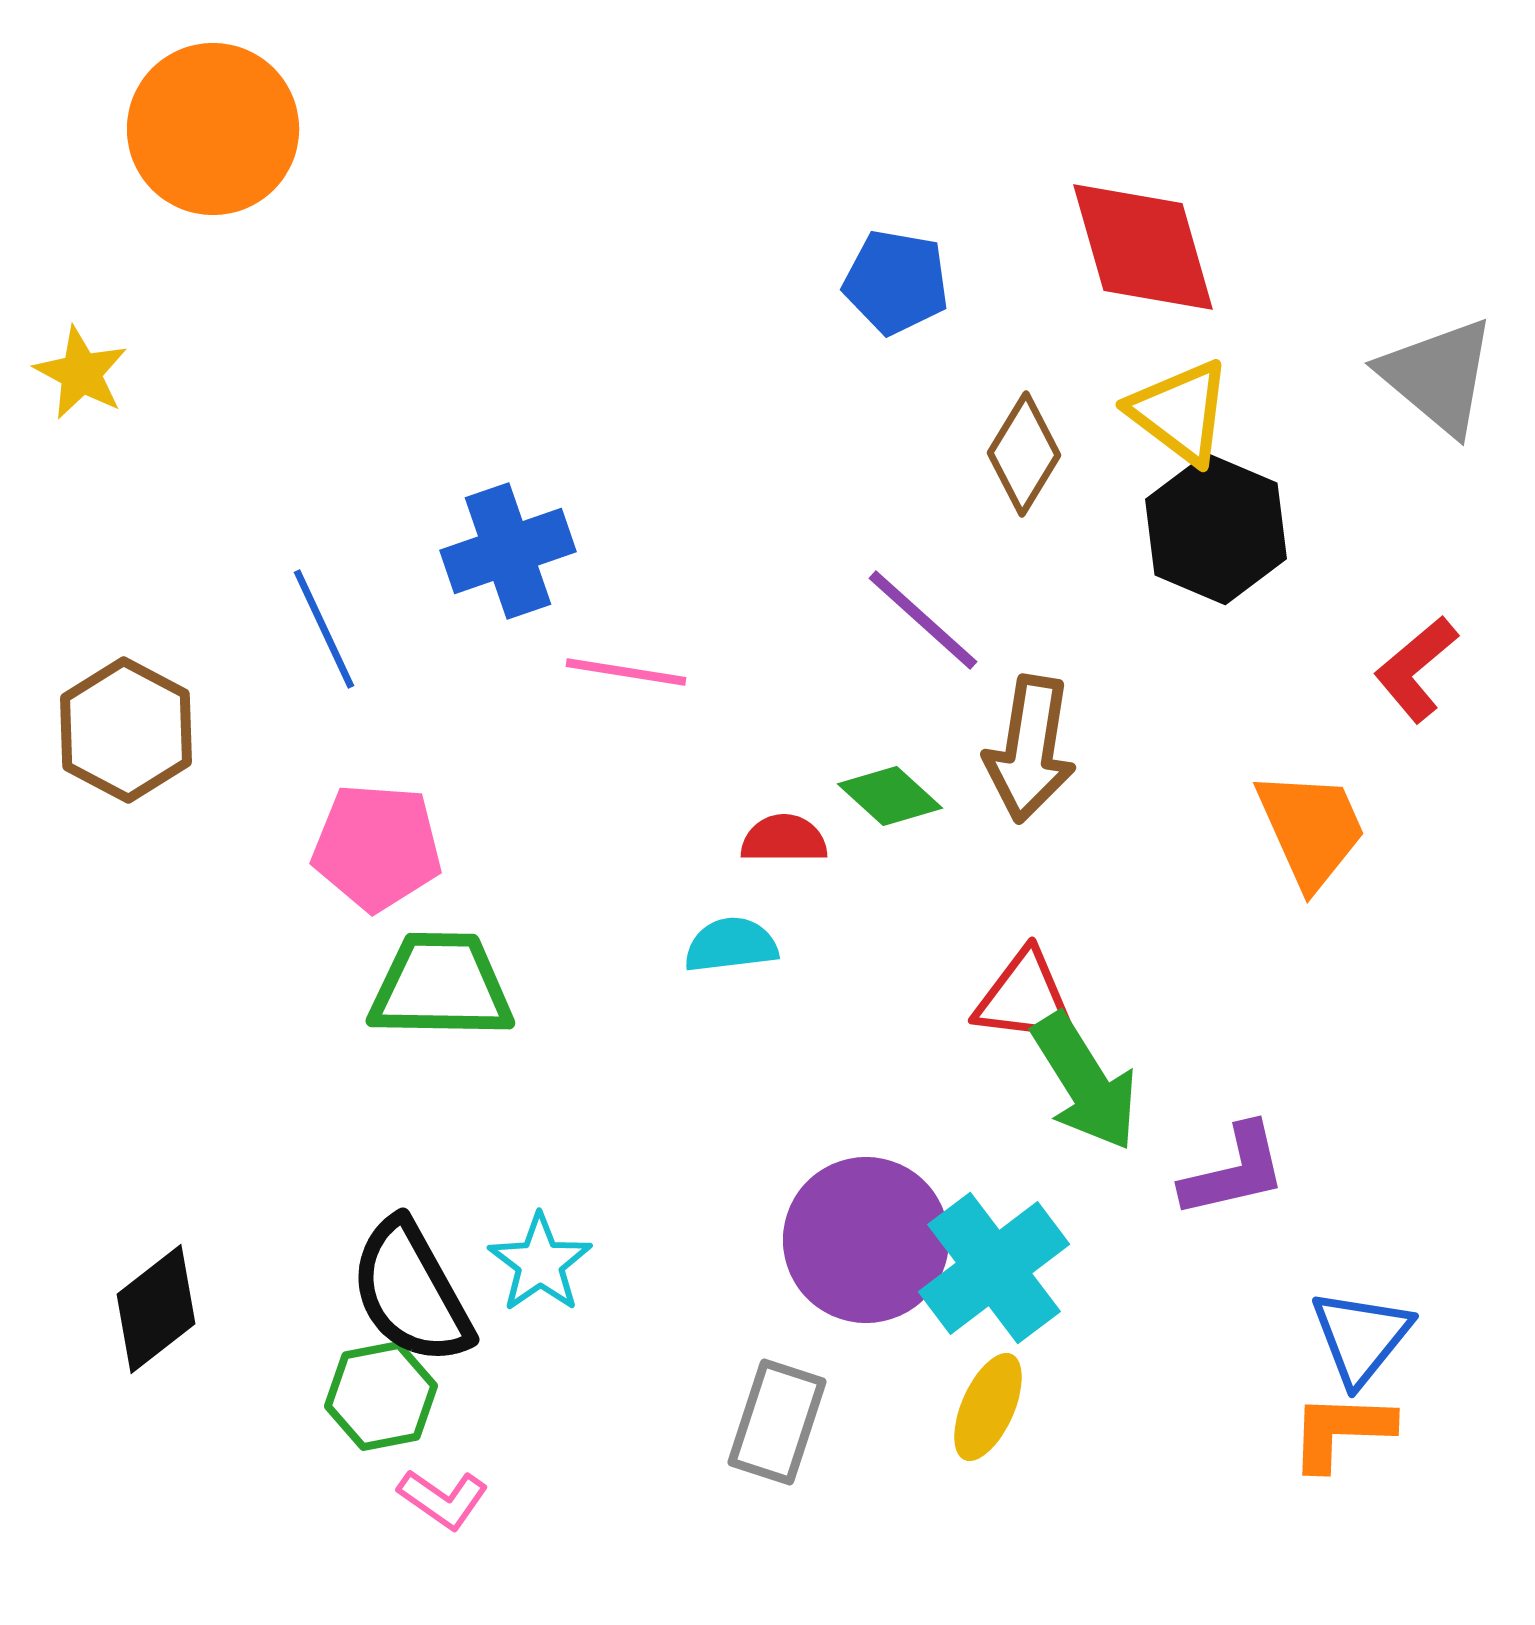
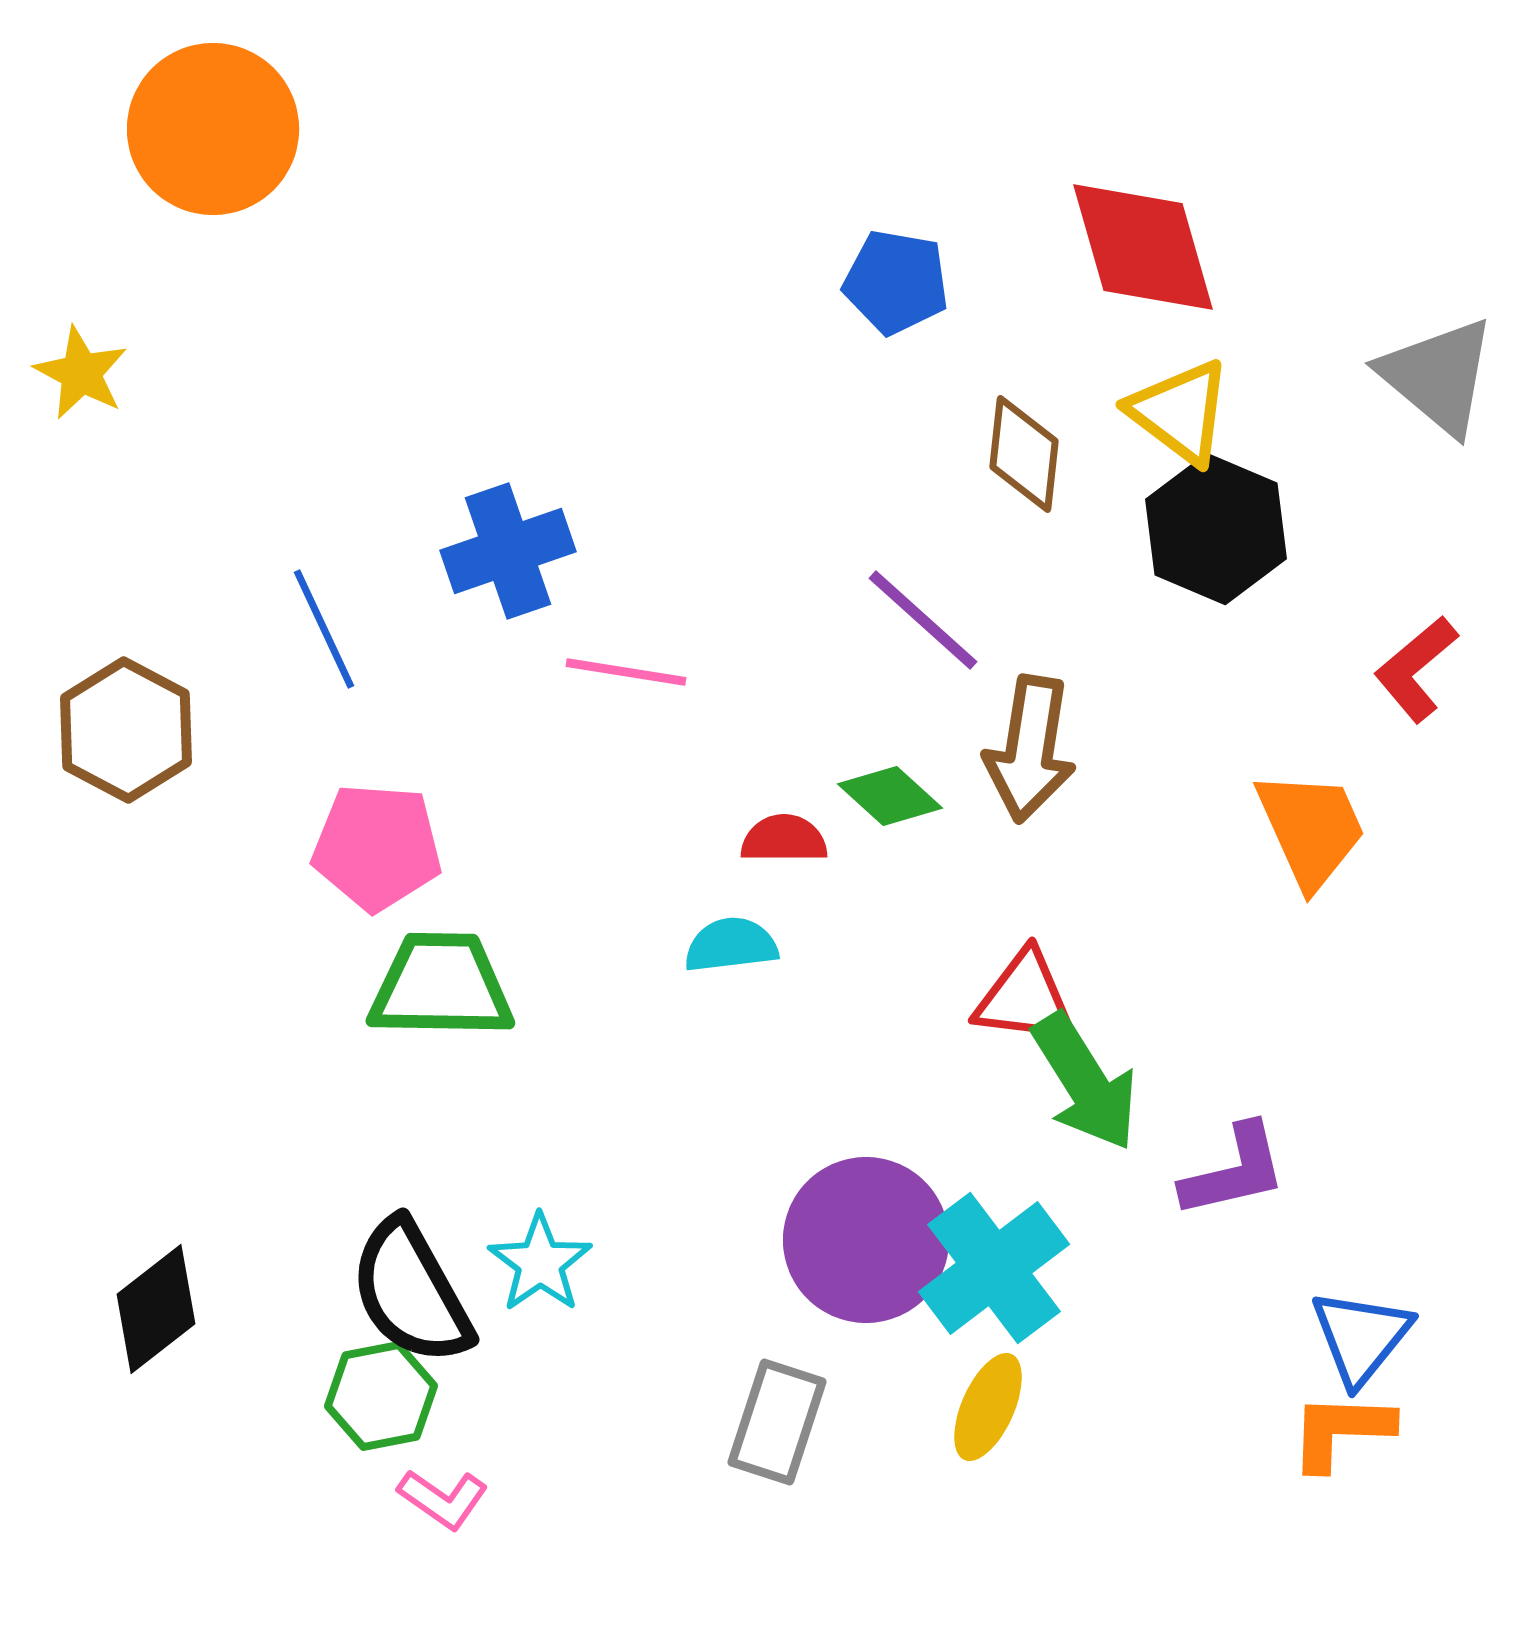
brown diamond: rotated 25 degrees counterclockwise
